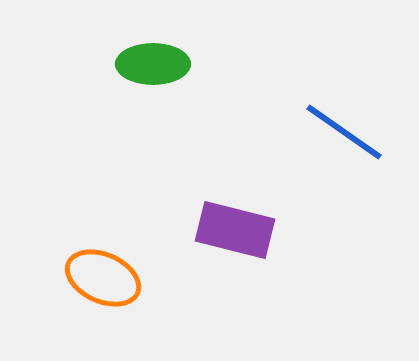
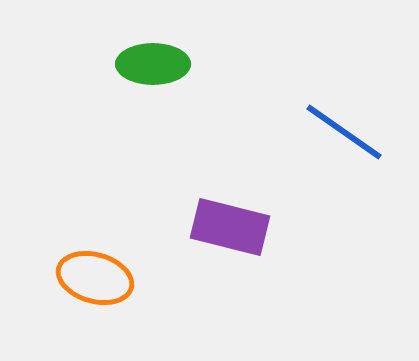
purple rectangle: moved 5 px left, 3 px up
orange ellipse: moved 8 px left; rotated 8 degrees counterclockwise
